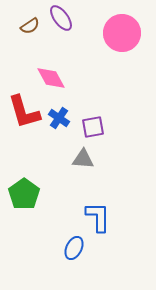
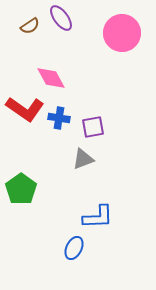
red L-shape: moved 1 px right, 3 px up; rotated 39 degrees counterclockwise
blue cross: rotated 25 degrees counterclockwise
gray triangle: rotated 25 degrees counterclockwise
green pentagon: moved 3 px left, 5 px up
blue L-shape: rotated 88 degrees clockwise
